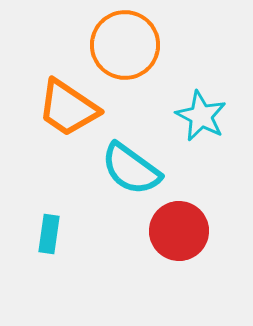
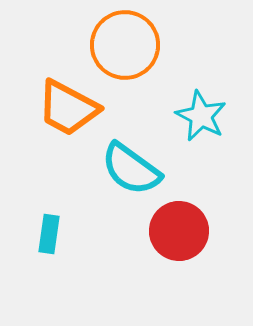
orange trapezoid: rotated 6 degrees counterclockwise
